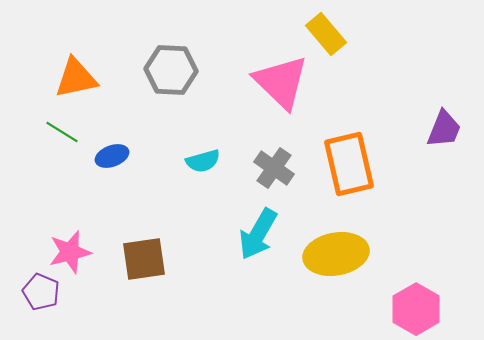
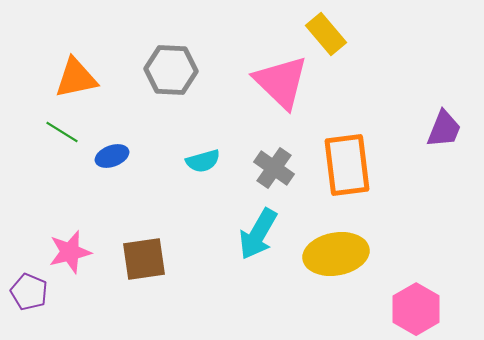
orange rectangle: moved 2 px left, 1 px down; rotated 6 degrees clockwise
purple pentagon: moved 12 px left
